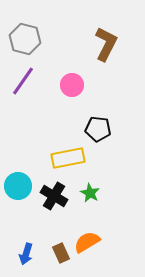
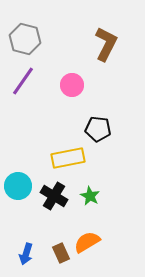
green star: moved 3 px down
